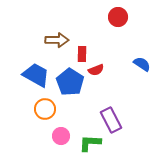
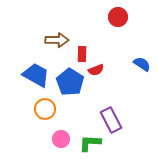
pink circle: moved 3 px down
